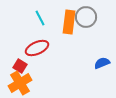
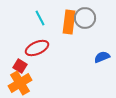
gray circle: moved 1 px left, 1 px down
blue semicircle: moved 6 px up
